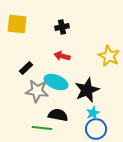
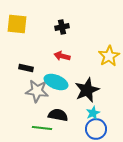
yellow star: rotated 15 degrees clockwise
black rectangle: rotated 56 degrees clockwise
